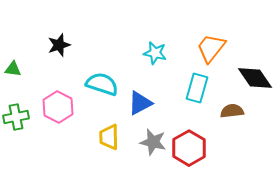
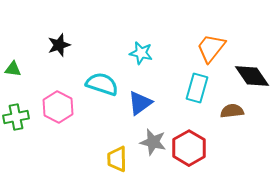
cyan star: moved 14 px left
black diamond: moved 3 px left, 2 px up
blue triangle: rotated 8 degrees counterclockwise
yellow trapezoid: moved 8 px right, 22 px down
